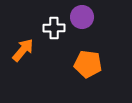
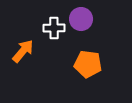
purple circle: moved 1 px left, 2 px down
orange arrow: moved 1 px down
